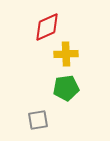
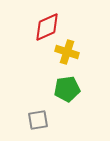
yellow cross: moved 1 px right, 2 px up; rotated 20 degrees clockwise
green pentagon: moved 1 px right, 1 px down
